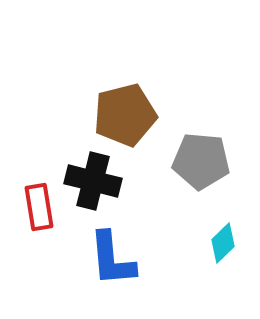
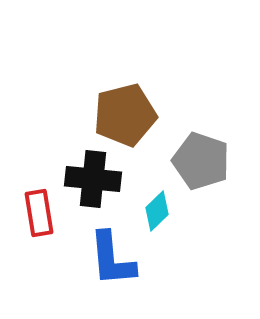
gray pentagon: rotated 14 degrees clockwise
black cross: moved 2 px up; rotated 8 degrees counterclockwise
red rectangle: moved 6 px down
cyan diamond: moved 66 px left, 32 px up
